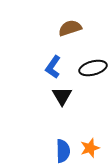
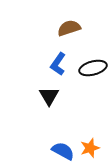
brown semicircle: moved 1 px left
blue L-shape: moved 5 px right, 3 px up
black triangle: moved 13 px left
blue semicircle: rotated 60 degrees counterclockwise
